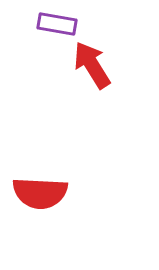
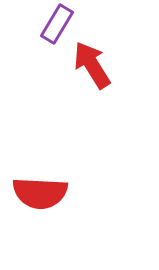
purple rectangle: rotated 69 degrees counterclockwise
